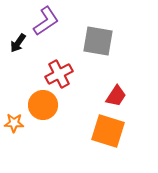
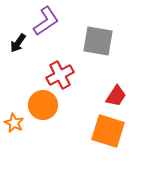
red cross: moved 1 px right, 1 px down
orange star: rotated 24 degrees clockwise
